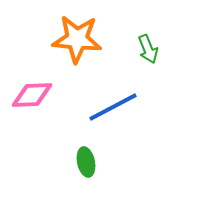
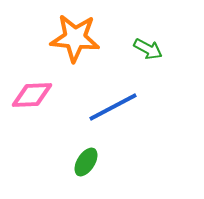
orange star: moved 2 px left, 1 px up
green arrow: rotated 40 degrees counterclockwise
green ellipse: rotated 44 degrees clockwise
